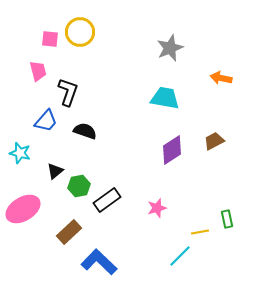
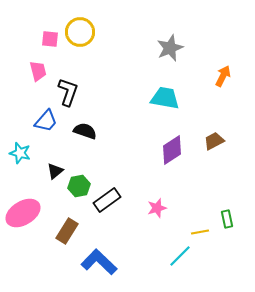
orange arrow: moved 2 px right, 2 px up; rotated 105 degrees clockwise
pink ellipse: moved 4 px down
brown rectangle: moved 2 px left, 1 px up; rotated 15 degrees counterclockwise
